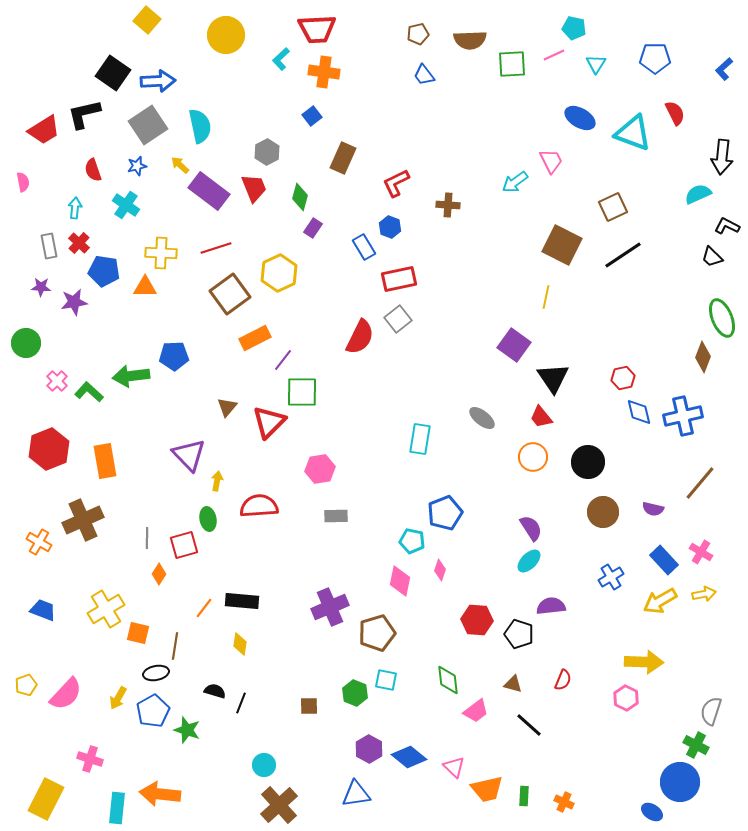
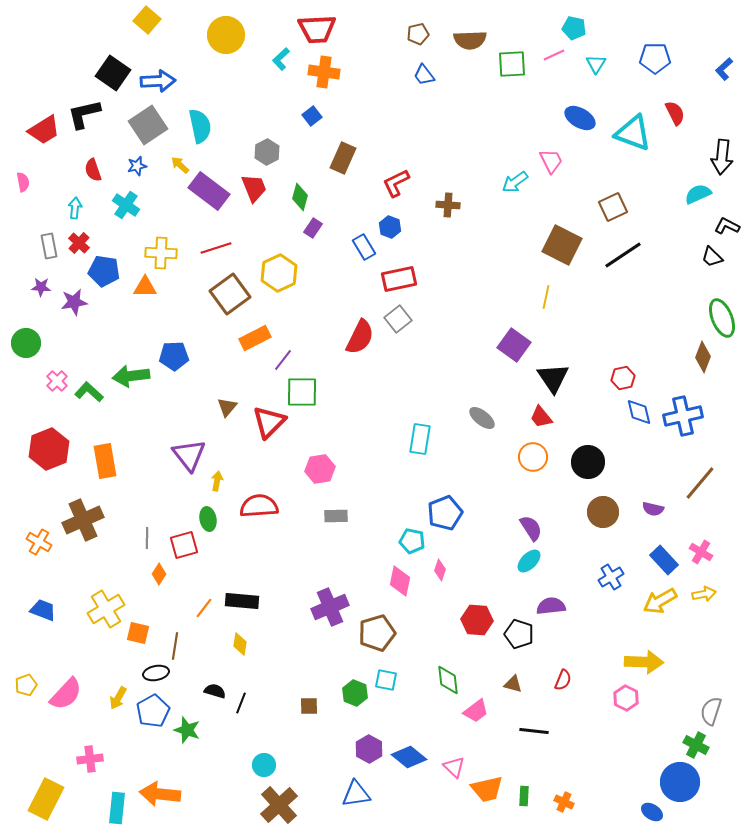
purple triangle at (189, 455): rotated 6 degrees clockwise
black line at (529, 725): moved 5 px right, 6 px down; rotated 36 degrees counterclockwise
pink cross at (90, 759): rotated 25 degrees counterclockwise
